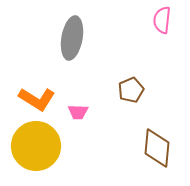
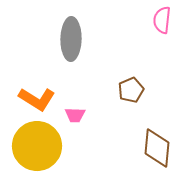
gray ellipse: moved 1 px left, 1 px down; rotated 9 degrees counterclockwise
pink trapezoid: moved 3 px left, 3 px down
yellow circle: moved 1 px right
